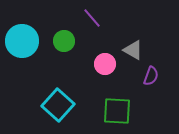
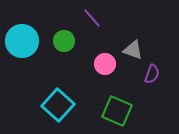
gray triangle: rotated 10 degrees counterclockwise
purple semicircle: moved 1 px right, 2 px up
green square: rotated 20 degrees clockwise
